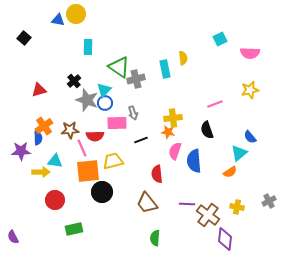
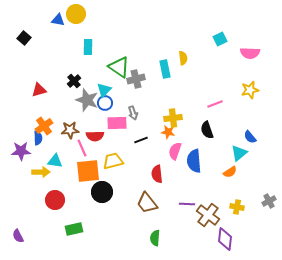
purple semicircle at (13, 237): moved 5 px right, 1 px up
